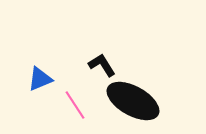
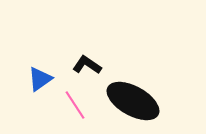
black L-shape: moved 15 px left; rotated 24 degrees counterclockwise
blue triangle: rotated 12 degrees counterclockwise
